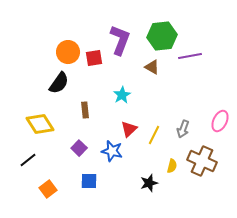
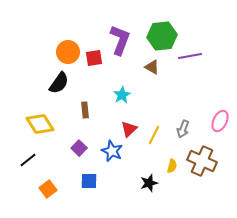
blue star: rotated 10 degrees clockwise
